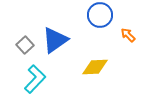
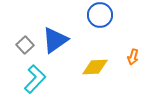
orange arrow: moved 5 px right, 22 px down; rotated 119 degrees counterclockwise
